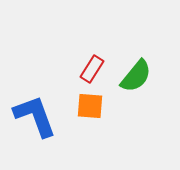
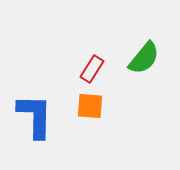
green semicircle: moved 8 px right, 18 px up
blue L-shape: rotated 21 degrees clockwise
